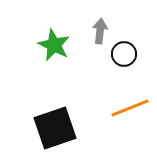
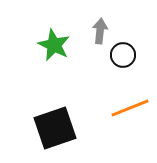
black circle: moved 1 px left, 1 px down
